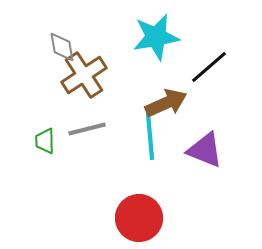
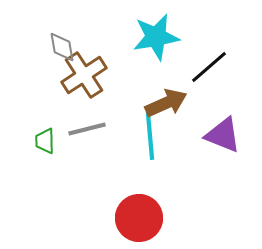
purple triangle: moved 18 px right, 15 px up
